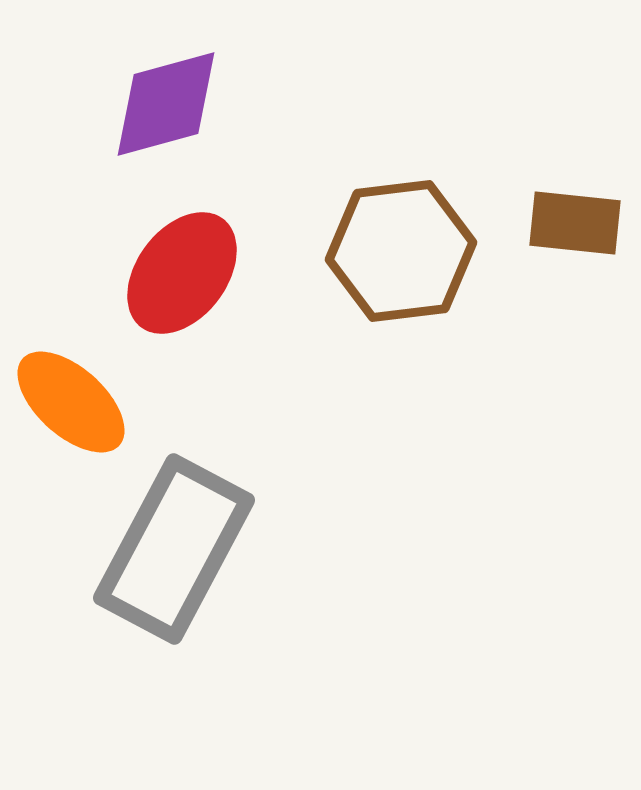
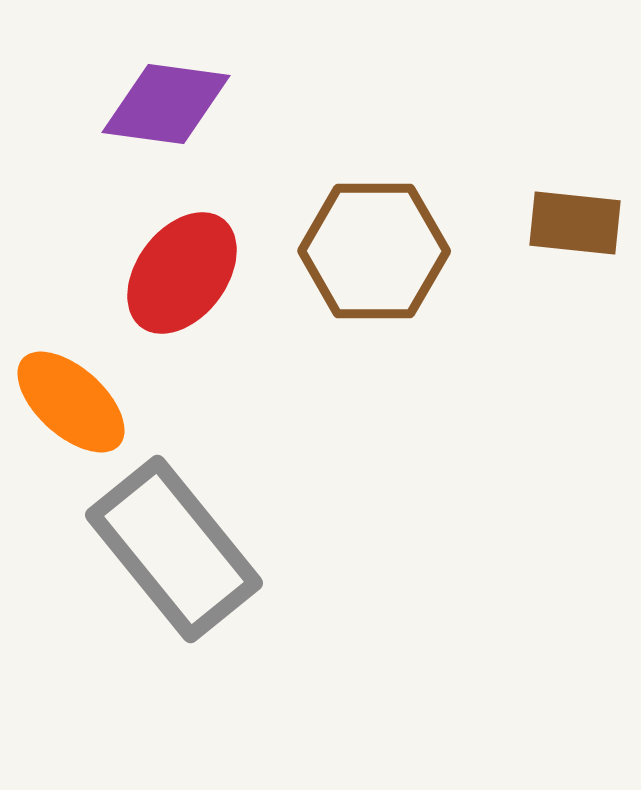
purple diamond: rotated 23 degrees clockwise
brown hexagon: moved 27 px left; rotated 7 degrees clockwise
gray rectangle: rotated 67 degrees counterclockwise
